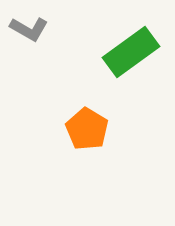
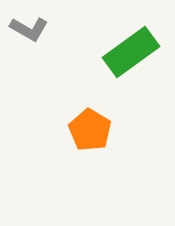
orange pentagon: moved 3 px right, 1 px down
